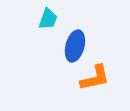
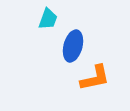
blue ellipse: moved 2 px left
